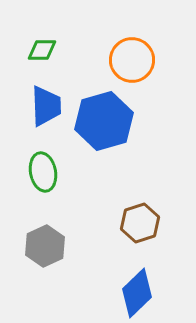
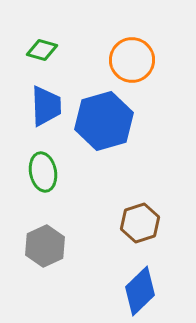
green diamond: rotated 16 degrees clockwise
blue diamond: moved 3 px right, 2 px up
